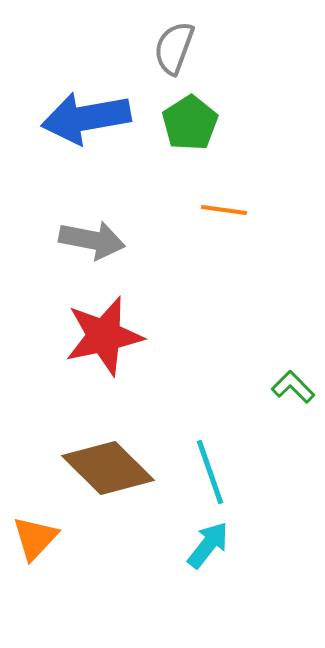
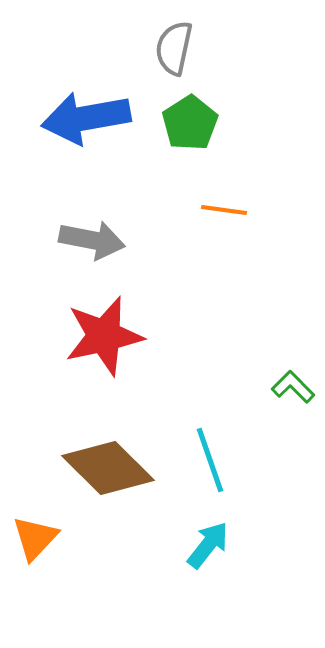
gray semicircle: rotated 8 degrees counterclockwise
cyan line: moved 12 px up
